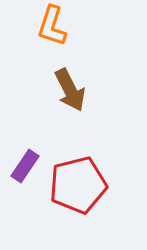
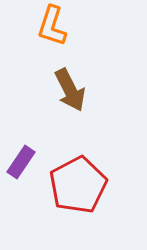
purple rectangle: moved 4 px left, 4 px up
red pentagon: rotated 14 degrees counterclockwise
